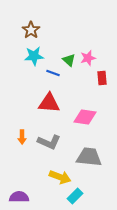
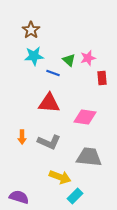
purple semicircle: rotated 18 degrees clockwise
